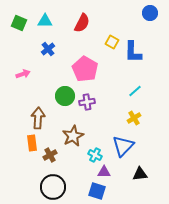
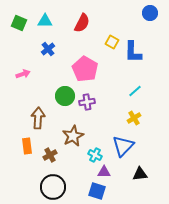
orange rectangle: moved 5 px left, 3 px down
